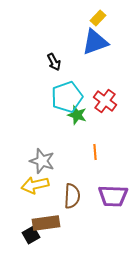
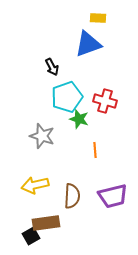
yellow rectangle: rotated 49 degrees clockwise
blue triangle: moved 7 px left, 2 px down
black arrow: moved 2 px left, 5 px down
red cross: rotated 20 degrees counterclockwise
green star: moved 2 px right, 4 px down
orange line: moved 2 px up
gray star: moved 25 px up
purple trapezoid: rotated 16 degrees counterclockwise
black square: moved 1 px down
